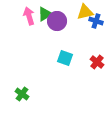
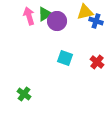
green cross: moved 2 px right
